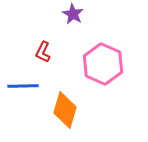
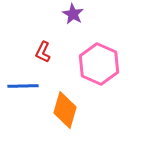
pink hexagon: moved 4 px left
